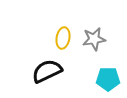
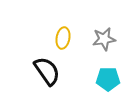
gray star: moved 10 px right
black semicircle: rotated 80 degrees clockwise
